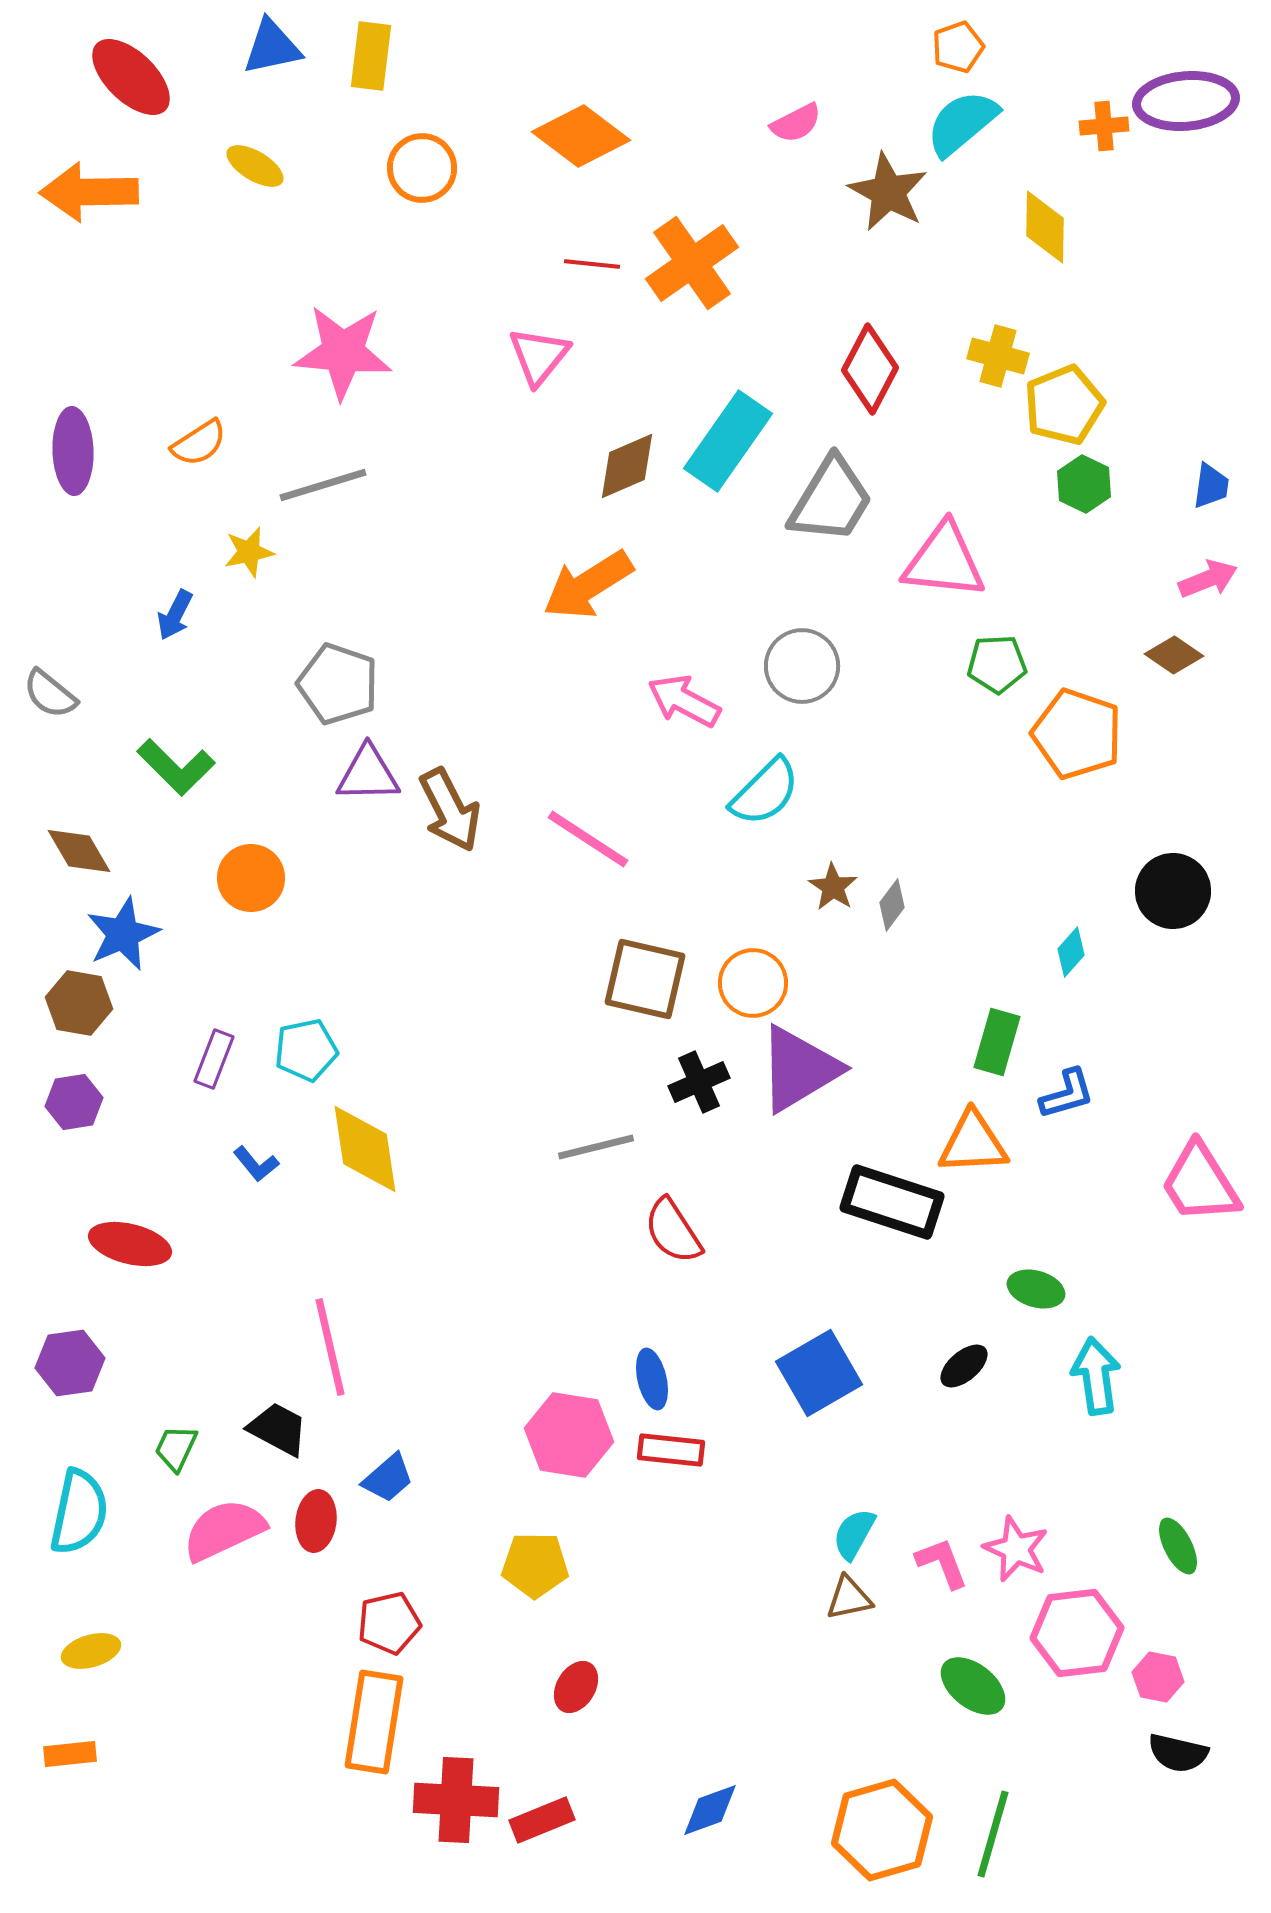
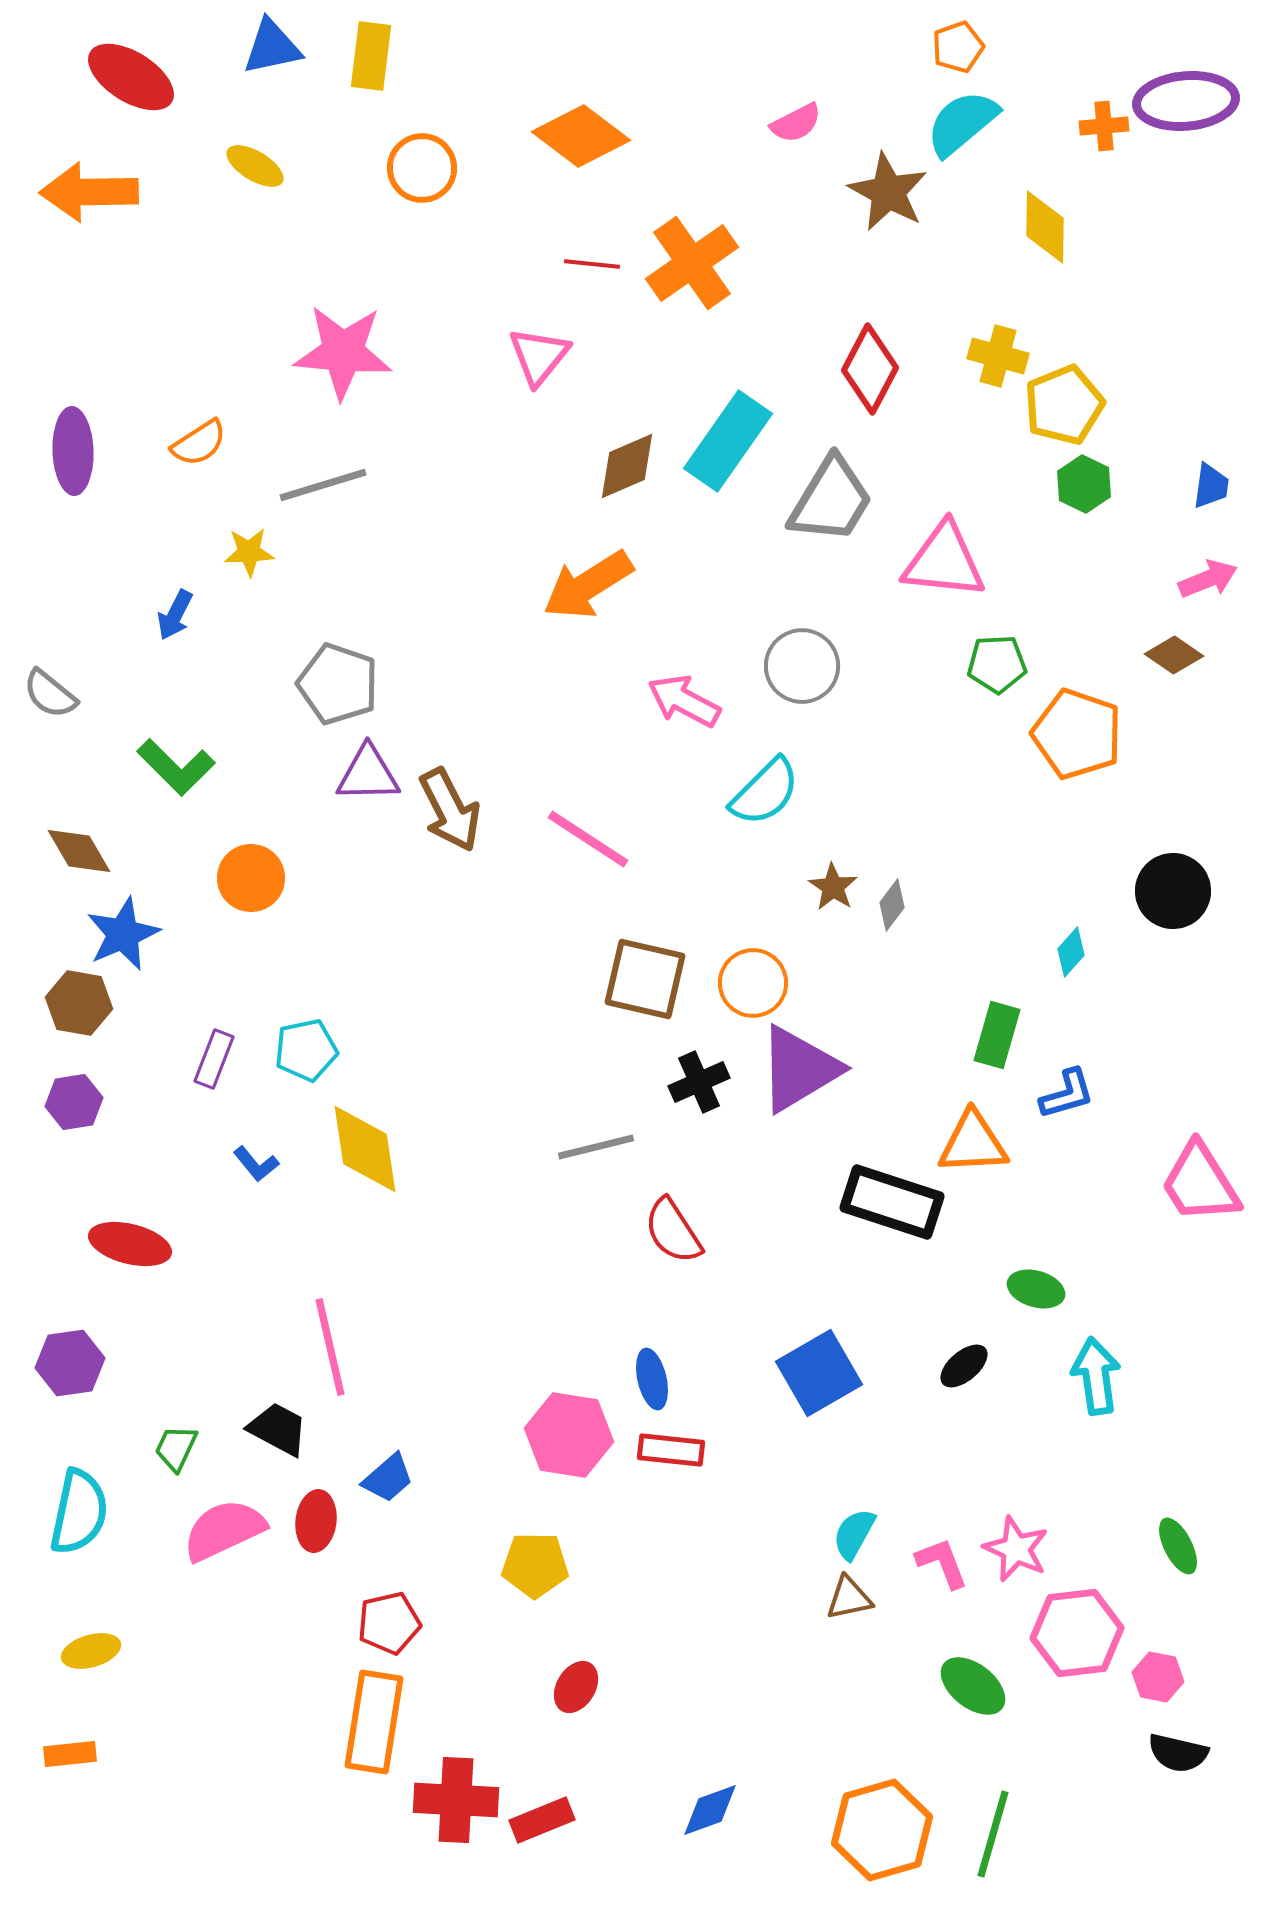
red ellipse at (131, 77): rotated 12 degrees counterclockwise
yellow star at (249, 552): rotated 9 degrees clockwise
green rectangle at (997, 1042): moved 7 px up
